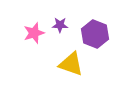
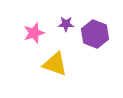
purple star: moved 6 px right, 1 px up
yellow triangle: moved 16 px left
